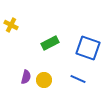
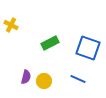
yellow circle: moved 1 px down
